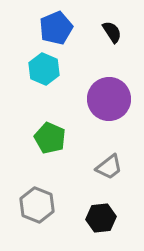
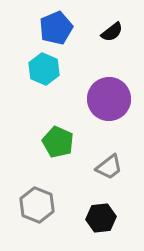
black semicircle: rotated 85 degrees clockwise
green pentagon: moved 8 px right, 4 px down
